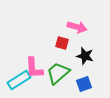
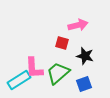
pink arrow: moved 1 px right, 2 px up; rotated 30 degrees counterclockwise
